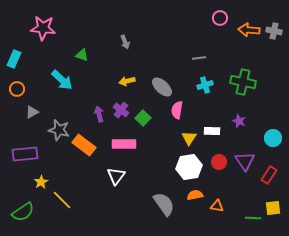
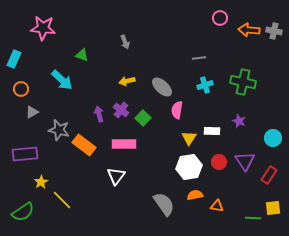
orange circle: moved 4 px right
